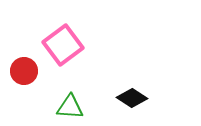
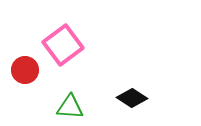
red circle: moved 1 px right, 1 px up
